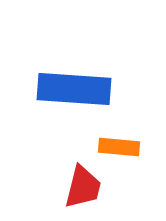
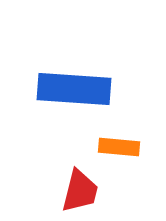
red trapezoid: moved 3 px left, 4 px down
